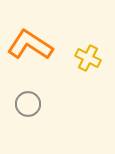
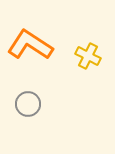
yellow cross: moved 2 px up
